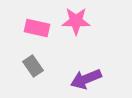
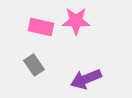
pink rectangle: moved 4 px right, 1 px up
gray rectangle: moved 1 px right, 1 px up
